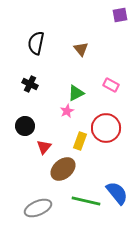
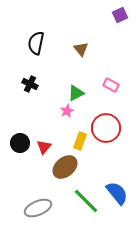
purple square: rotated 14 degrees counterclockwise
black circle: moved 5 px left, 17 px down
brown ellipse: moved 2 px right, 2 px up
green line: rotated 32 degrees clockwise
